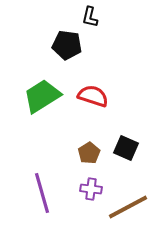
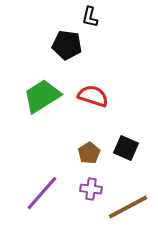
purple line: rotated 57 degrees clockwise
